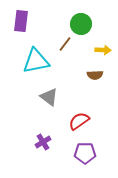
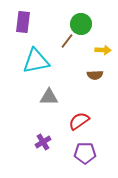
purple rectangle: moved 2 px right, 1 px down
brown line: moved 2 px right, 3 px up
gray triangle: rotated 36 degrees counterclockwise
